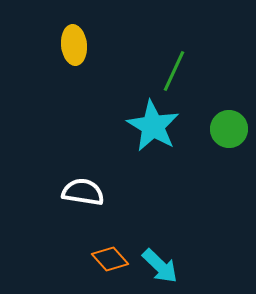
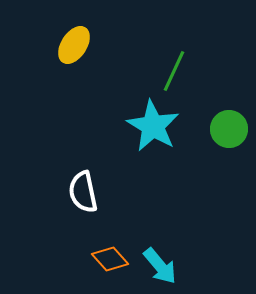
yellow ellipse: rotated 39 degrees clockwise
white semicircle: rotated 111 degrees counterclockwise
cyan arrow: rotated 6 degrees clockwise
